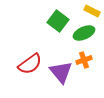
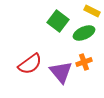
orange cross: moved 2 px down
